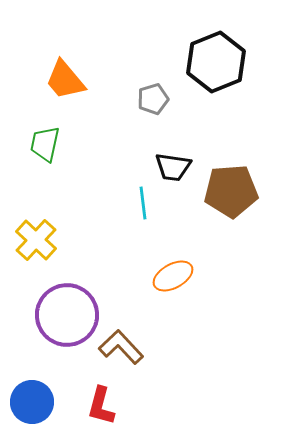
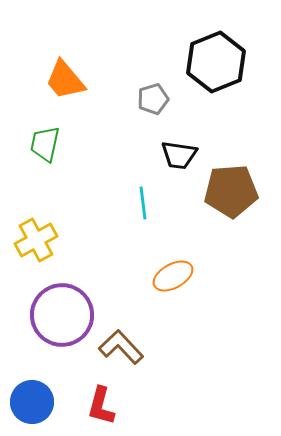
black trapezoid: moved 6 px right, 12 px up
yellow cross: rotated 18 degrees clockwise
purple circle: moved 5 px left
